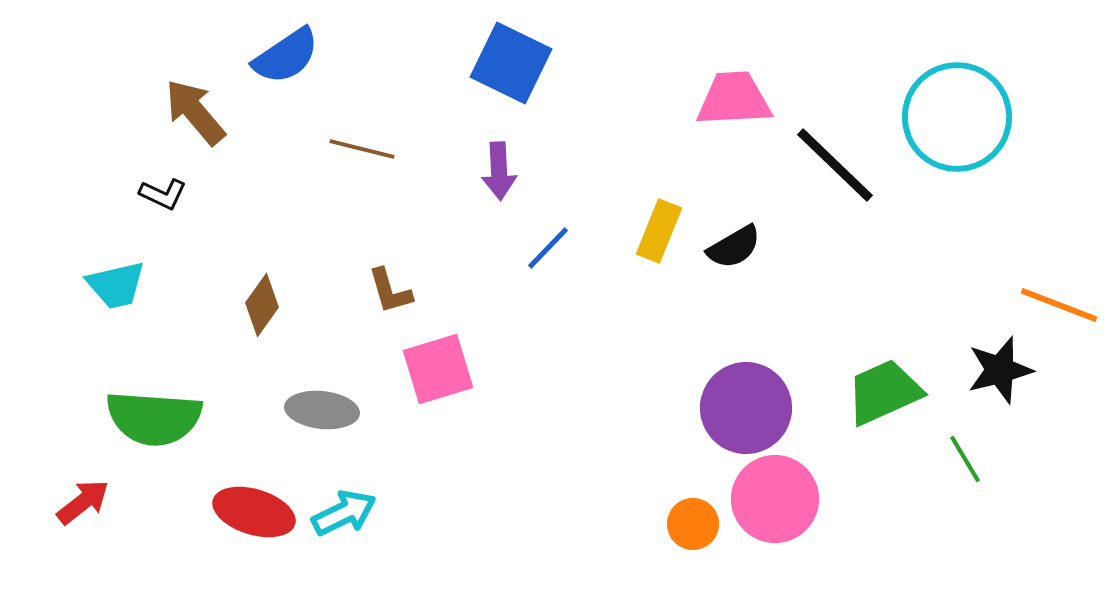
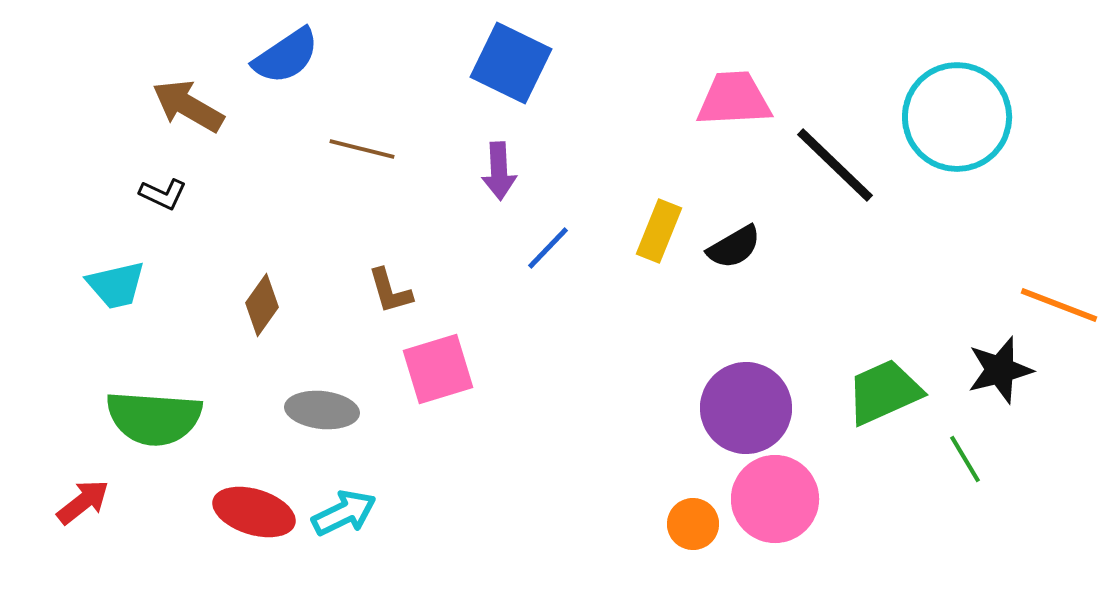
brown arrow: moved 7 px left, 6 px up; rotated 20 degrees counterclockwise
